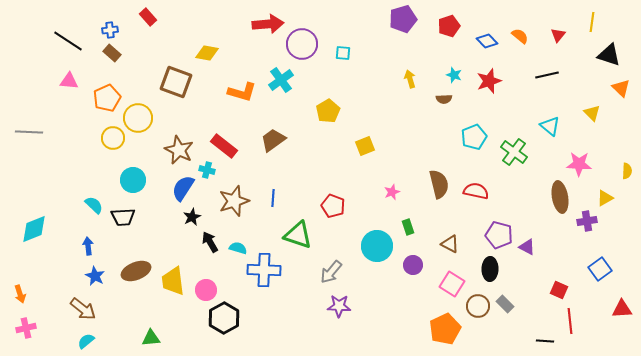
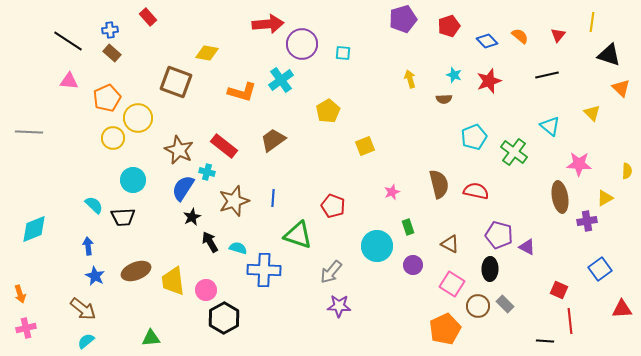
cyan cross at (207, 170): moved 2 px down
